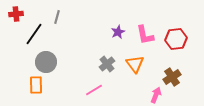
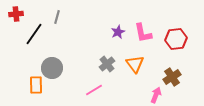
pink L-shape: moved 2 px left, 2 px up
gray circle: moved 6 px right, 6 px down
